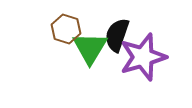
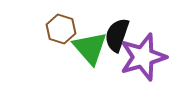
brown hexagon: moved 5 px left
green triangle: rotated 12 degrees counterclockwise
